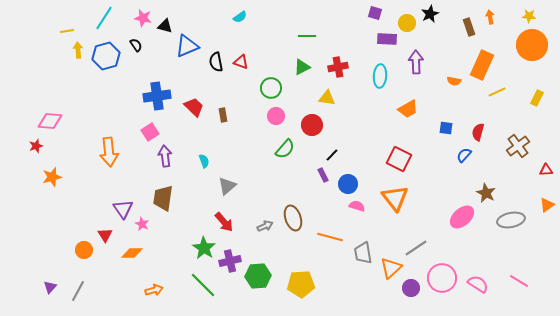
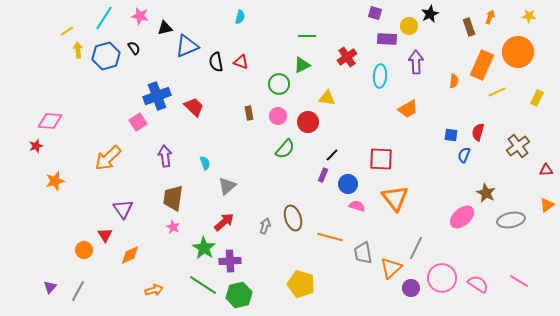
cyan semicircle at (240, 17): rotated 40 degrees counterclockwise
orange arrow at (490, 17): rotated 32 degrees clockwise
pink star at (143, 18): moved 3 px left, 2 px up
yellow circle at (407, 23): moved 2 px right, 3 px down
black triangle at (165, 26): moved 2 px down; rotated 28 degrees counterclockwise
yellow line at (67, 31): rotated 24 degrees counterclockwise
black semicircle at (136, 45): moved 2 px left, 3 px down
orange circle at (532, 45): moved 14 px left, 7 px down
green triangle at (302, 67): moved 2 px up
red cross at (338, 67): moved 9 px right, 10 px up; rotated 24 degrees counterclockwise
orange semicircle at (454, 81): rotated 96 degrees counterclockwise
green circle at (271, 88): moved 8 px right, 4 px up
blue cross at (157, 96): rotated 12 degrees counterclockwise
brown rectangle at (223, 115): moved 26 px right, 2 px up
pink circle at (276, 116): moved 2 px right
red circle at (312, 125): moved 4 px left, 3 px up
blue square at (446, 128): moved 5 px right, 7 px down
pink square at (150, 132): moved 12 px left, 10 px up
orange arrow at (109, 152): moved 1 px left, 6 px down; rotated 52 degrees clockwise
blue semicircle at (464, 155): rotated 21 degrees counterclockwise
red square at (399, 159): moved 18 px left; rotated 25 degrees counterclockwise
cyan semicircle at (204, 161): moved 1 px right, 2 px down
purple rectangle at (323, 175): rotated 48 degrees clockwise
orange star at (52, 177): moved 3 px right, 4 px down
brown trapezoid at (163, 198): moved 10 px right
red arrow at (224, 222): rotated 90 degrees counterclockwise
pink star at (142, 224): moved 31 px right, 3 px down
gray arrow at (265, 226): rotated 49 degrees counterclockwise
gray line at (416, 248): rotated 30 degrees counterclockwise
orange diamond at (132, 253): moved 2 px left, 2 px down; rotated 25 degrees counterclockwise
purple cross at (230, 261): rotated 10 degrees clockwise
green hexagon at (258, 276): moved 19 px left, 19 px down; rotated 10 degrees counterclockwise
yellow pentagon at (301, 284): rotated 20 degrees clockwise
green line at (203, 285): rotated 12 degrees counterclockwise
